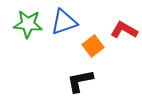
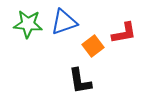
red L-shape: moved 3 px down; rotated 140 degrees clockwise
black L-shape: rotated 88 degrees counterclockwise
